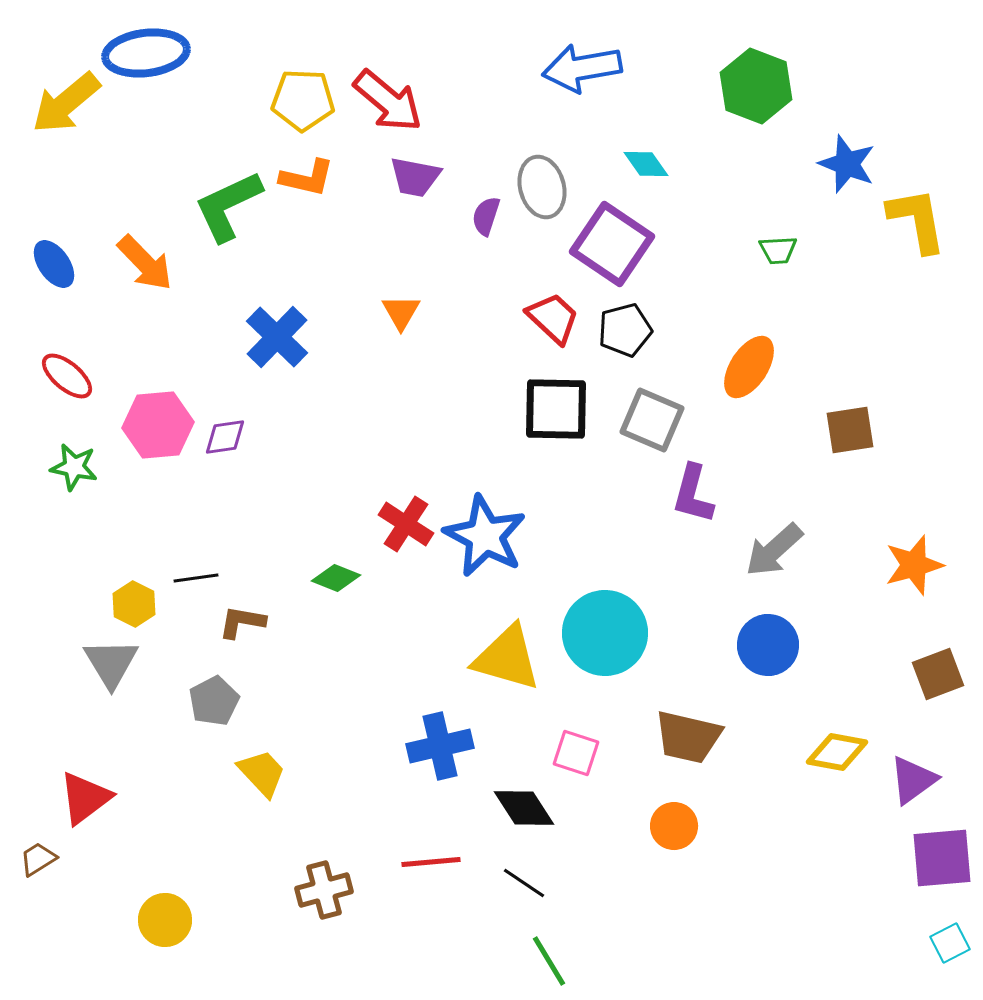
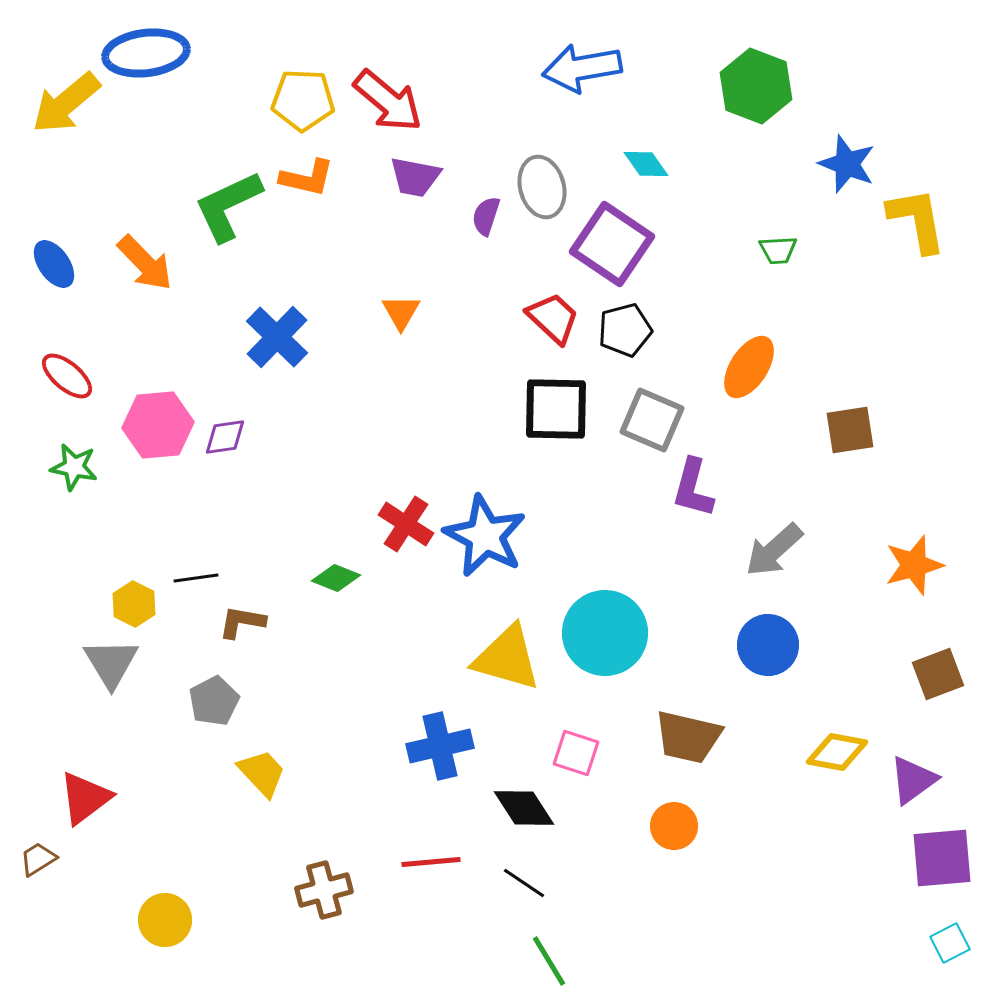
purple L-shape at (693, 494): moved 6 px up
